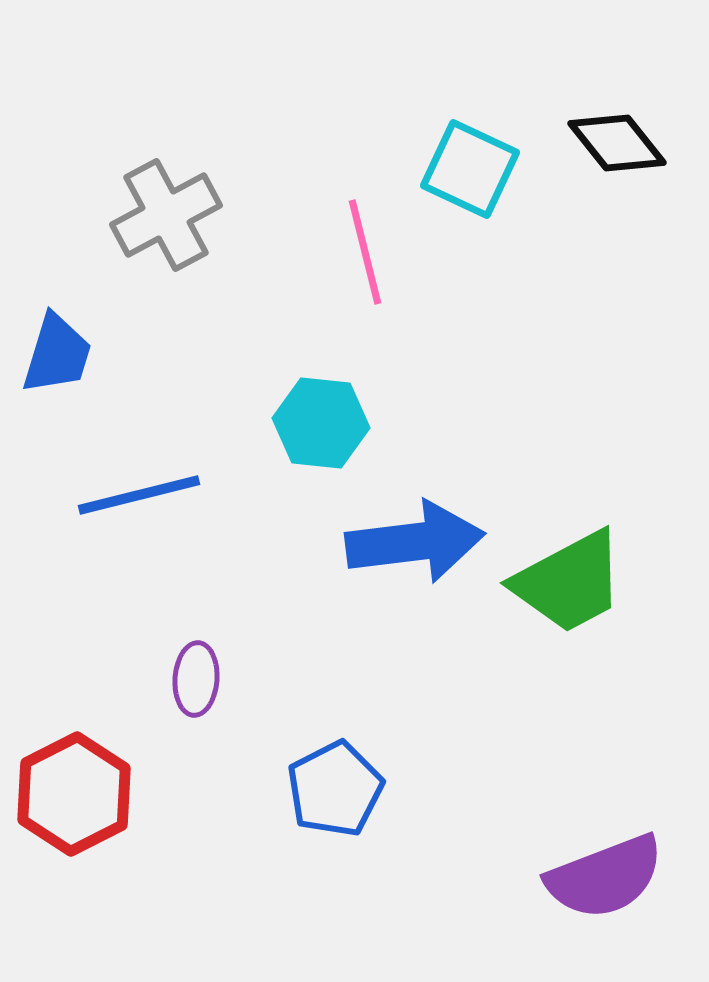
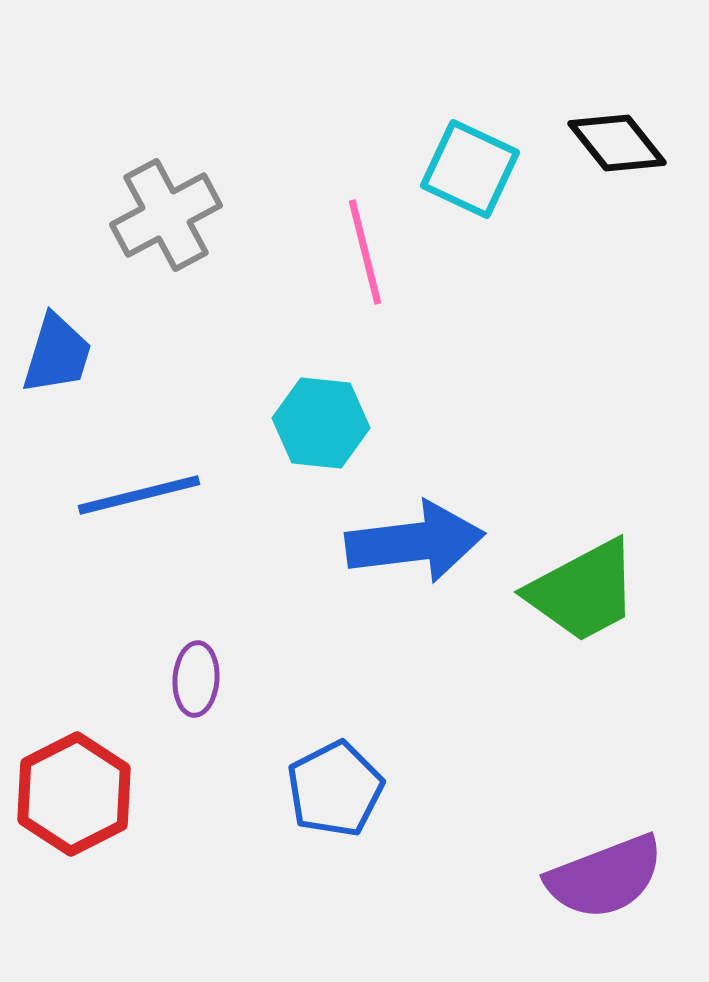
green trapezoid: moved 14 px right, 9 px down
